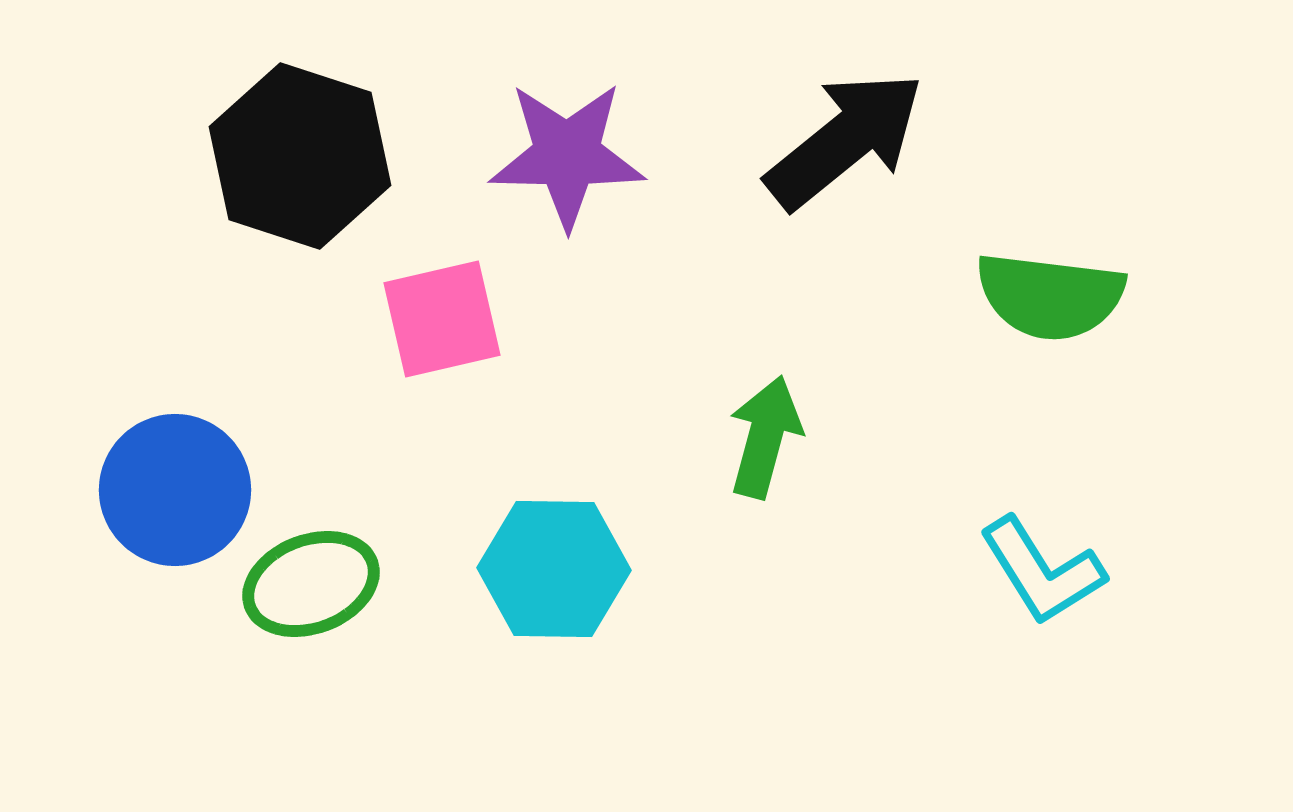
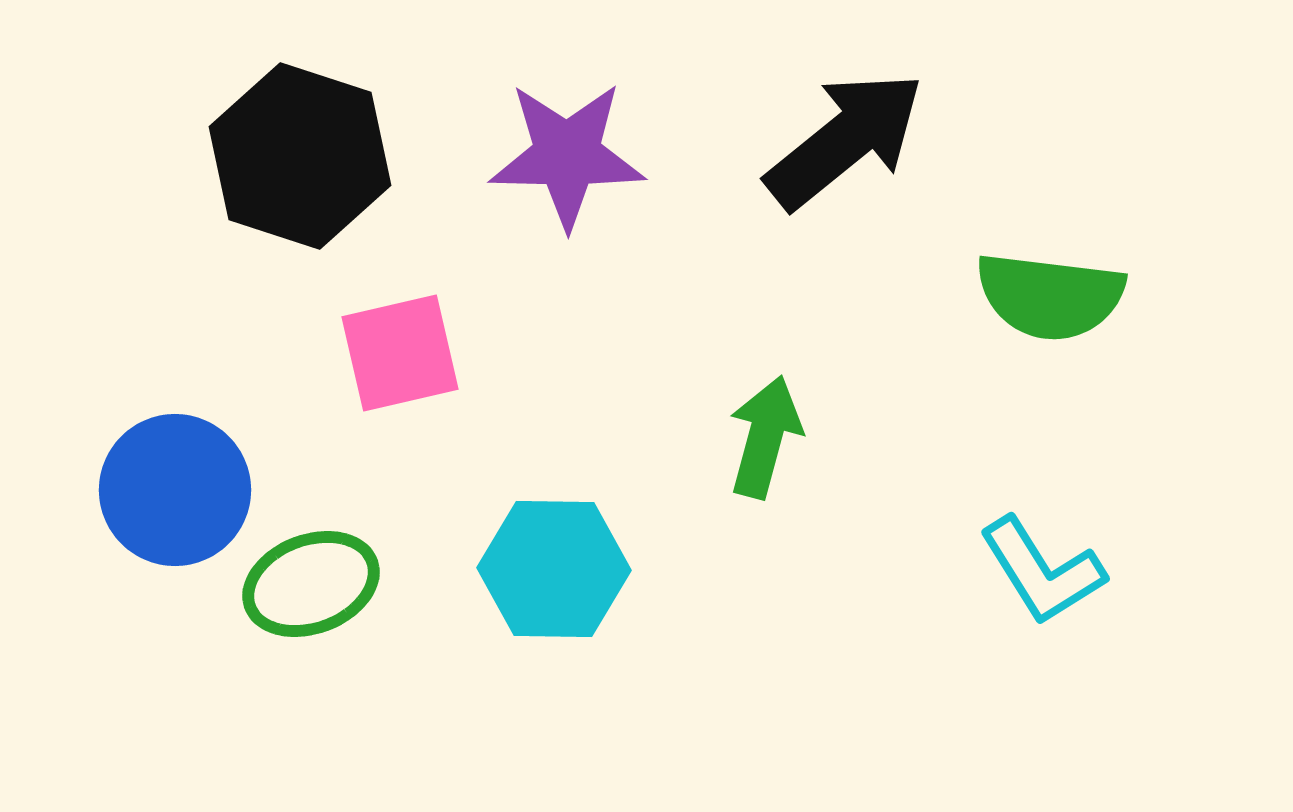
pink square: moved 42 px left, 34 px down
